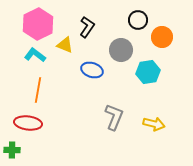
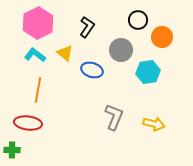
pink hexagon: moved 1 px up
yellow triangle: moved 8 px down; rotated 18 degrees clockwise
